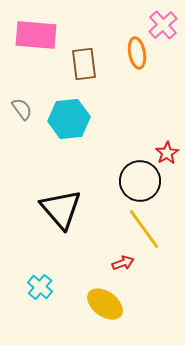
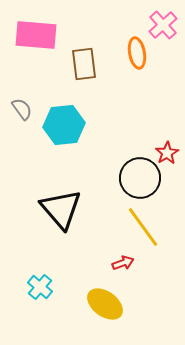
cyan hexagon: moved 5 px left, 6 px down
black circle: moved 3 px up
yellow line: moved 1 px left, 2 px up
